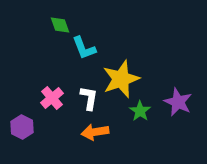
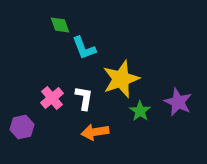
white L-shape: moved 5 px left
purple hexagon: rotated 20 degrees clockwise
